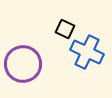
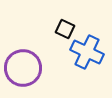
purple circle: moved 4 px down
